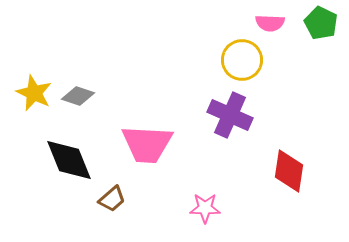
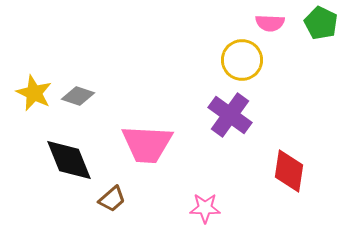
purple cross: rotated 12 degrees clockwise
